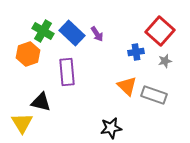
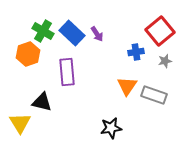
red square: rotated 8 degrees clockwise
orange triangle: rotated 20 degrees clockwise
black triangle: moved 1 px right
yellow triangle: moved 2 px left
